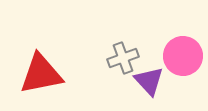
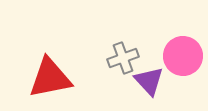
red triangle: moved 9 px right, 4 px down
